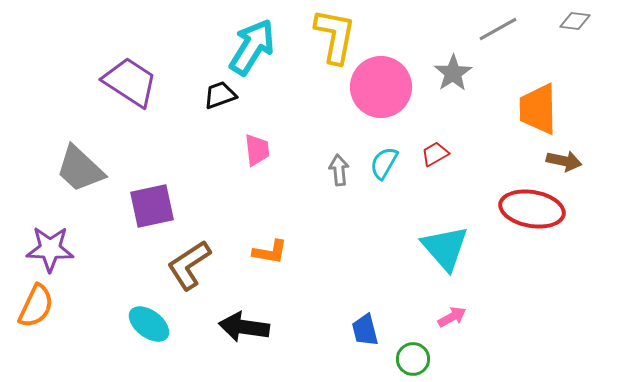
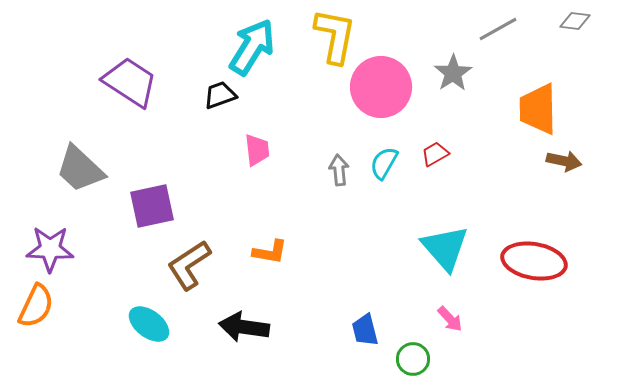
red ellipse: moved 2 px right, 52 px down
pink arrow: moved 2 px left, 2 px down; rotated 76 degrees clockwise
